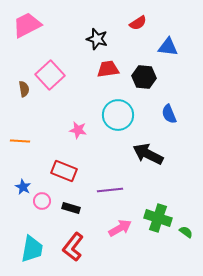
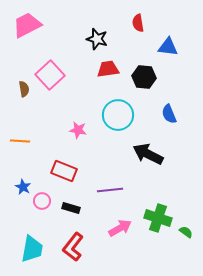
red semicircle: rotated 114 degrees clockwise
